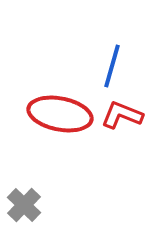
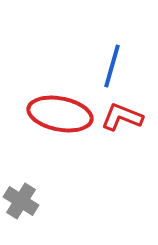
red L-shape: moved 2 px down
gray cross: moved 3 px left, 4 px up; rotated 12 degrees counterclockwise
